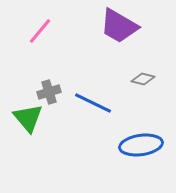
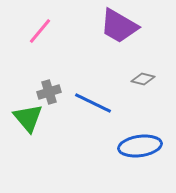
blue ellipse: moved 1 px left, 1 px down
